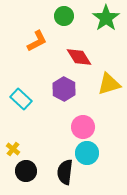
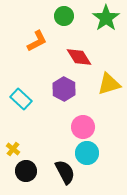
black semicircle: rotated 145 degrees clockwise
